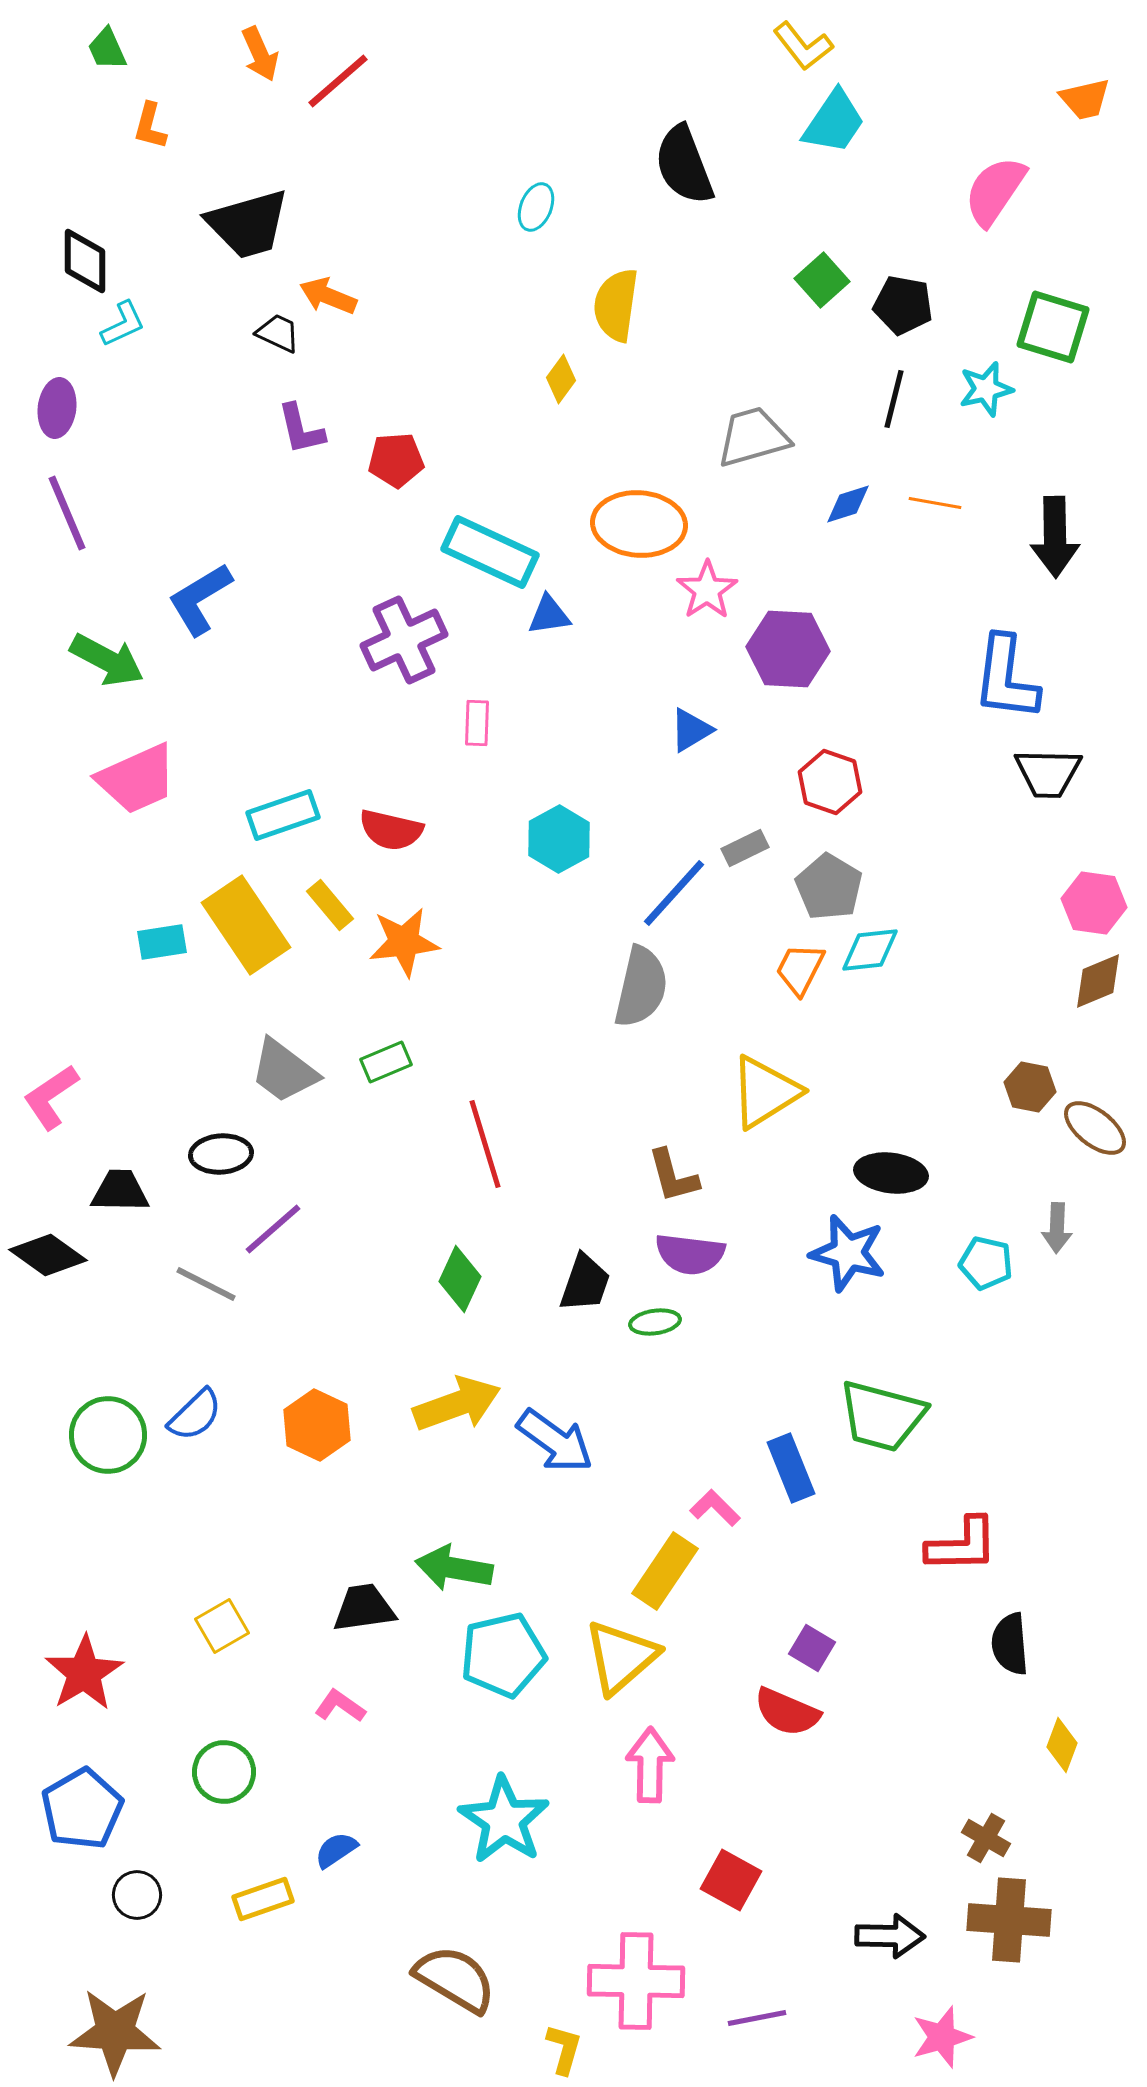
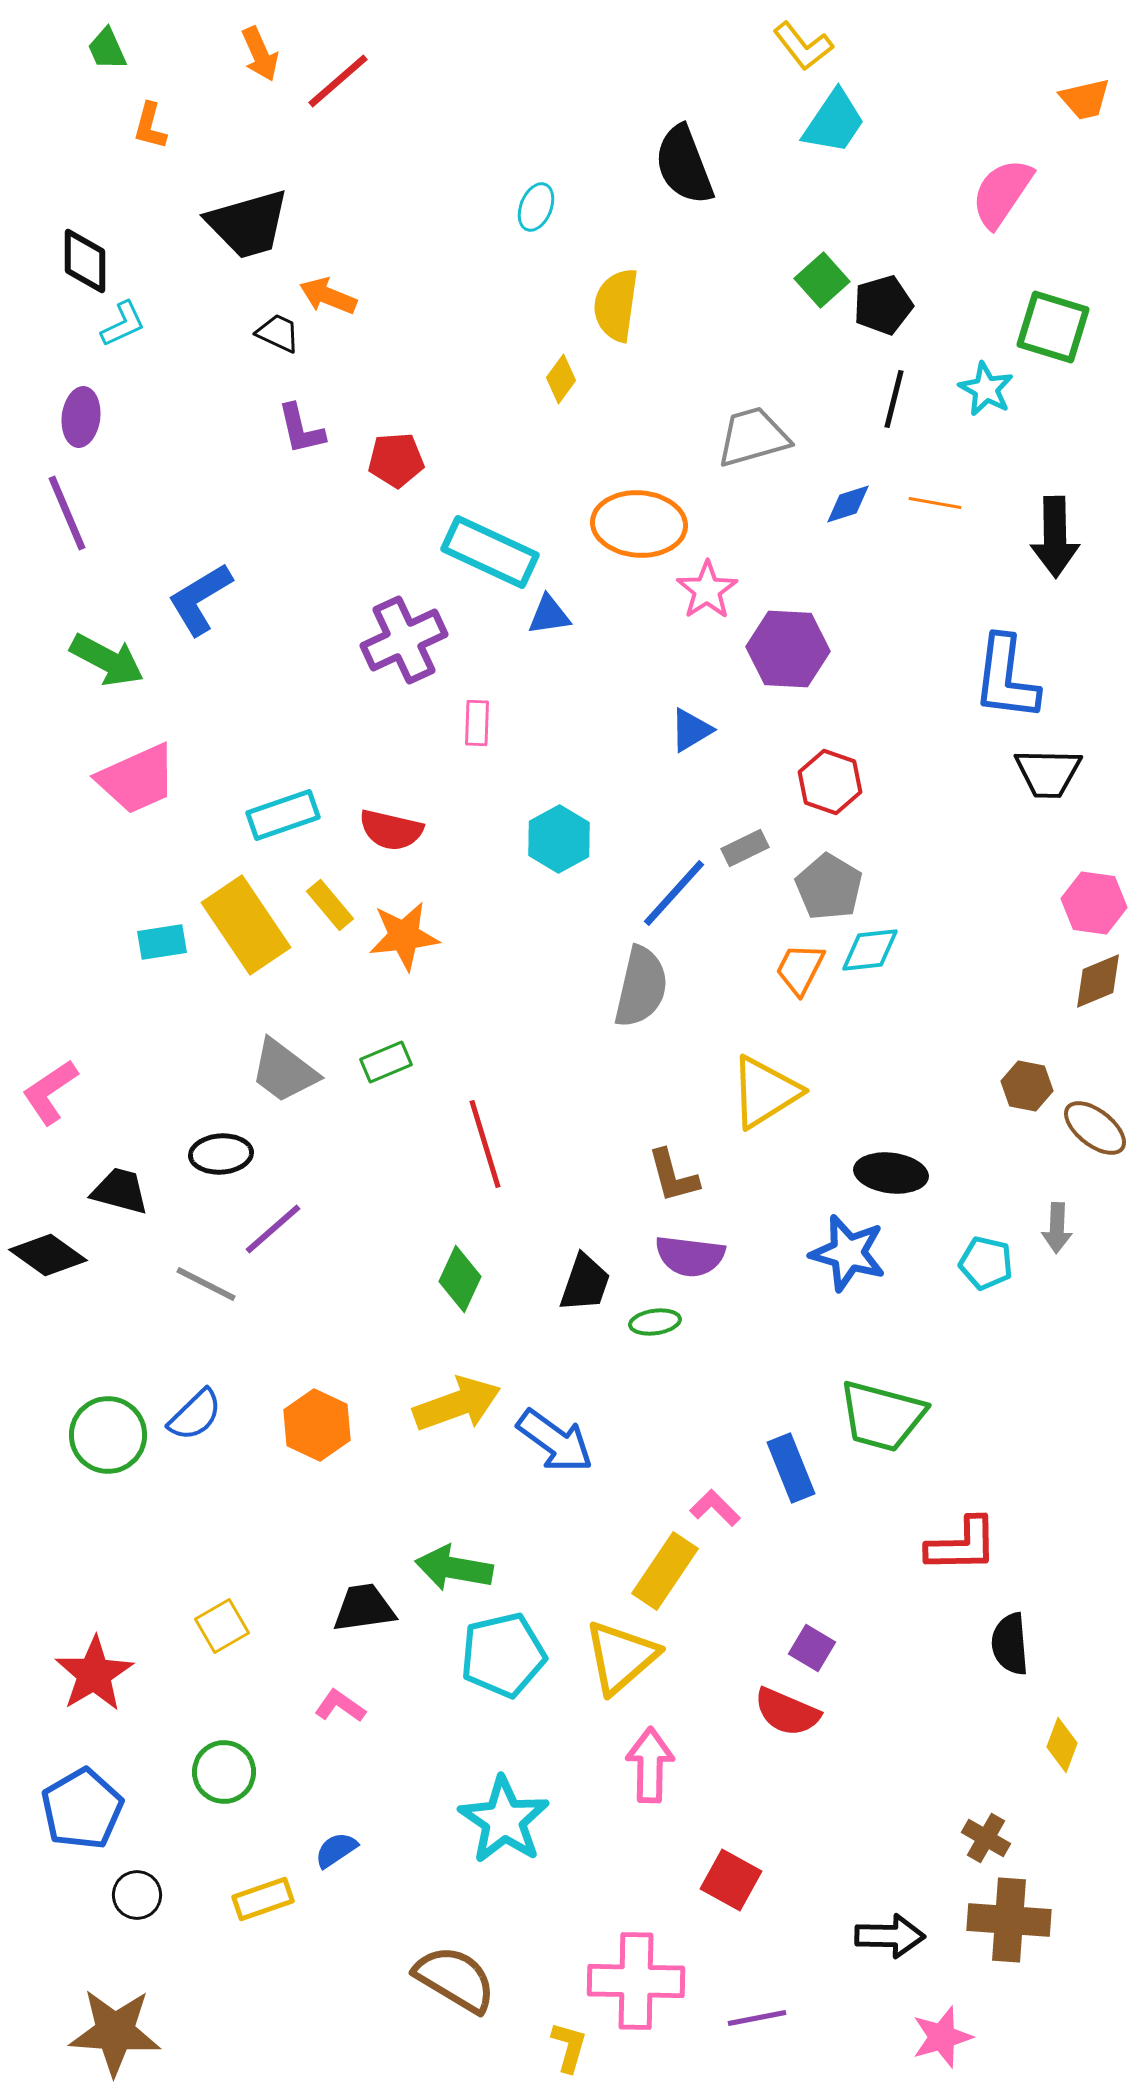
pink semicircle at (995, 191): moved 7 px right, 2 px down
black pentagon at (903, 305): moved 20 px left; rotated 26 degrees counterclockwise
cyan star at (986, 389): rotated 30 degrees counterclockwise
purple ellipse at (57, 408): moved 24 px right, 9 px down
orange star at (404, 942): moved 6 px up
brown hexagon at (1030, 1087): moved 3 px left, 1 px up
pink L-shape at (51, 1097): moved 1 px left, 5 px up
black trapezoid at (120, 1191): rotated 14 degrees clockwise
purple semicircle at (690, 1254): moved 2 px down
red star at (84, 1673): moved 10 px right, 1 px down
yellow L-shape at (564, 2049): moved 5 px right, 2 px up
